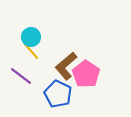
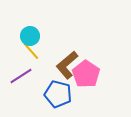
cyan circle: moved 1 px left, 1 px up
brown L-shape: moved 1 px right, 1 px up
purple line: rotated 70 degrees counterclockwise
blue pentagon: rotated 12 degrees counterclockwise
